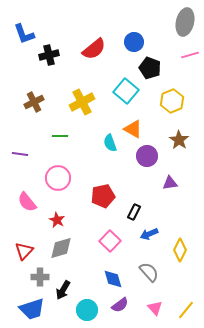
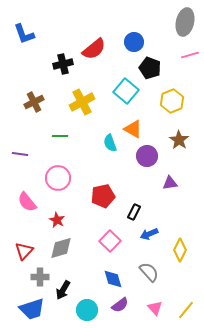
black cross: moved 14 px right, 9 px down
